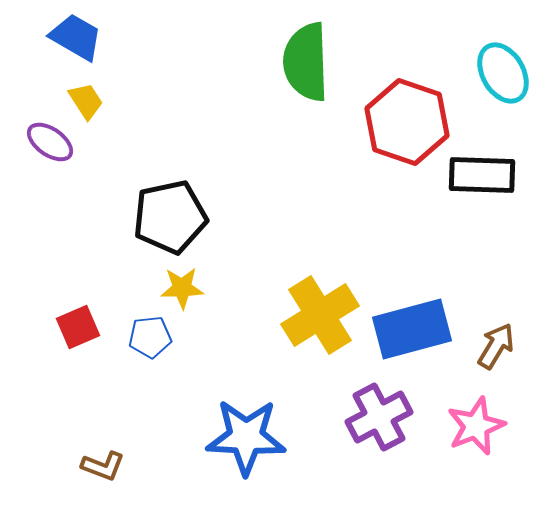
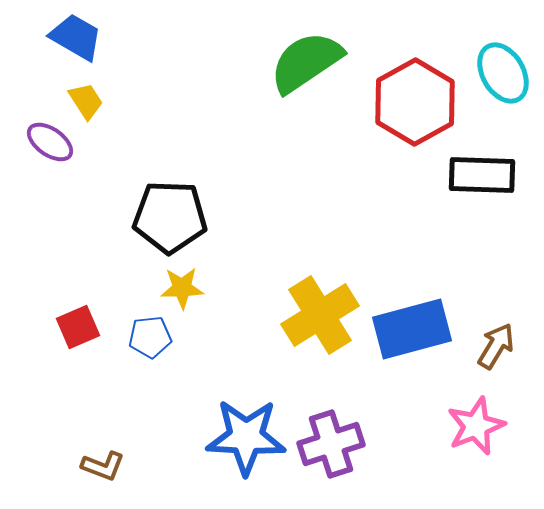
green semicircle: rotated 58 degrees clockwise
red hexagon: moved 8 px right, 20 px up; rotated 12 degrees clockwise
black pentagon: rotated 14 degrees clockwise
purple cross: moved 48 px left, 27 px down; rotated 10 degrees clockwise
